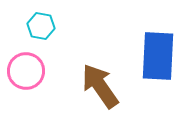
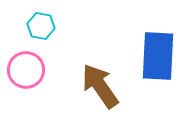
pink circle: moved 1 px up
